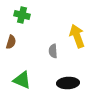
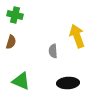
green cross: moved 7 px left
green triangle: moved 1 px left, 1 px down
